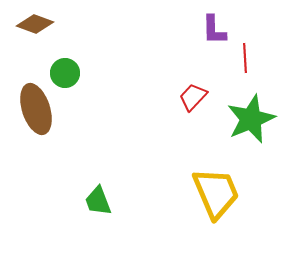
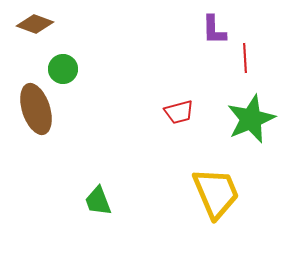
green circle: moved 2 px left, 4 px up
red trapezoid: moved 14 px left, 15 px down; rotated 148 degrees counterclockwise
